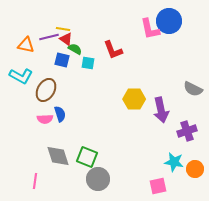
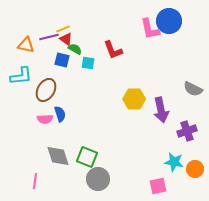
yellow line: rotated 32 degrees counterclockwise
cyan L-shape: rotated 35 degrees counterclockwise
